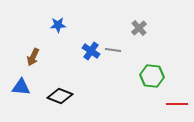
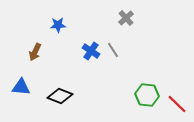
gray cross: moved 13 px left, 10 px up
gray line: rotated 49 degrees clockwise
brown arrow: moved 2 px right, 5 px up
green hexagon: moved 5 px left, 19 px down
red line: rotated 45 degrees clockwise
